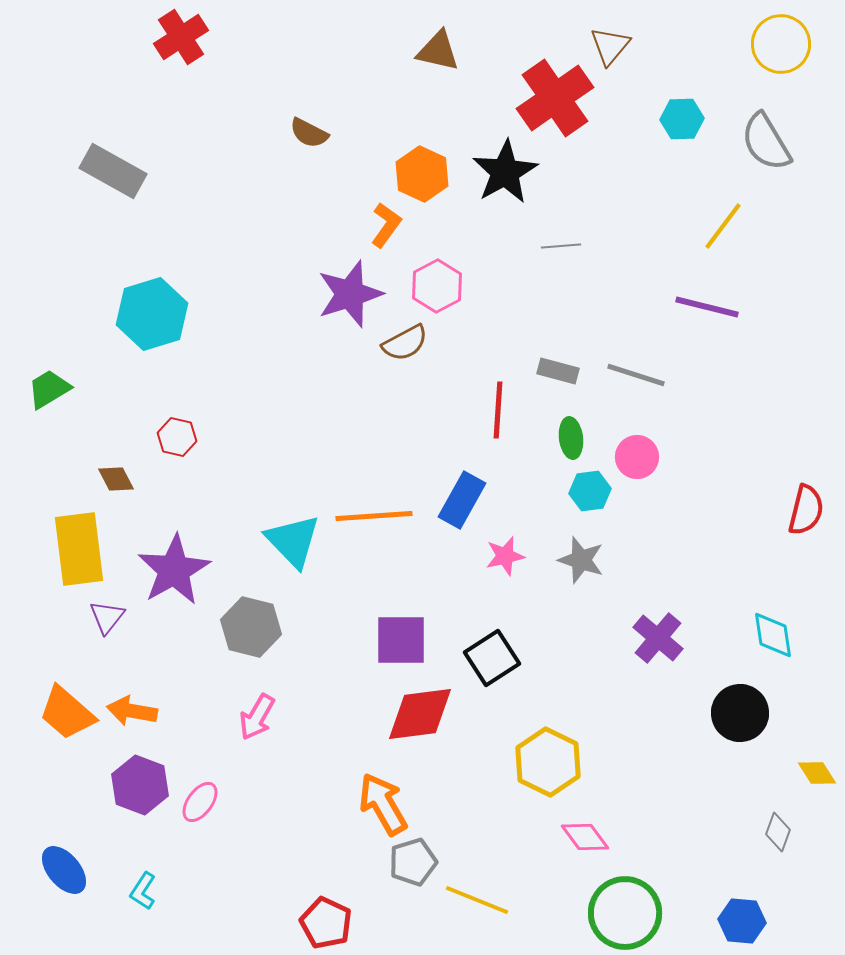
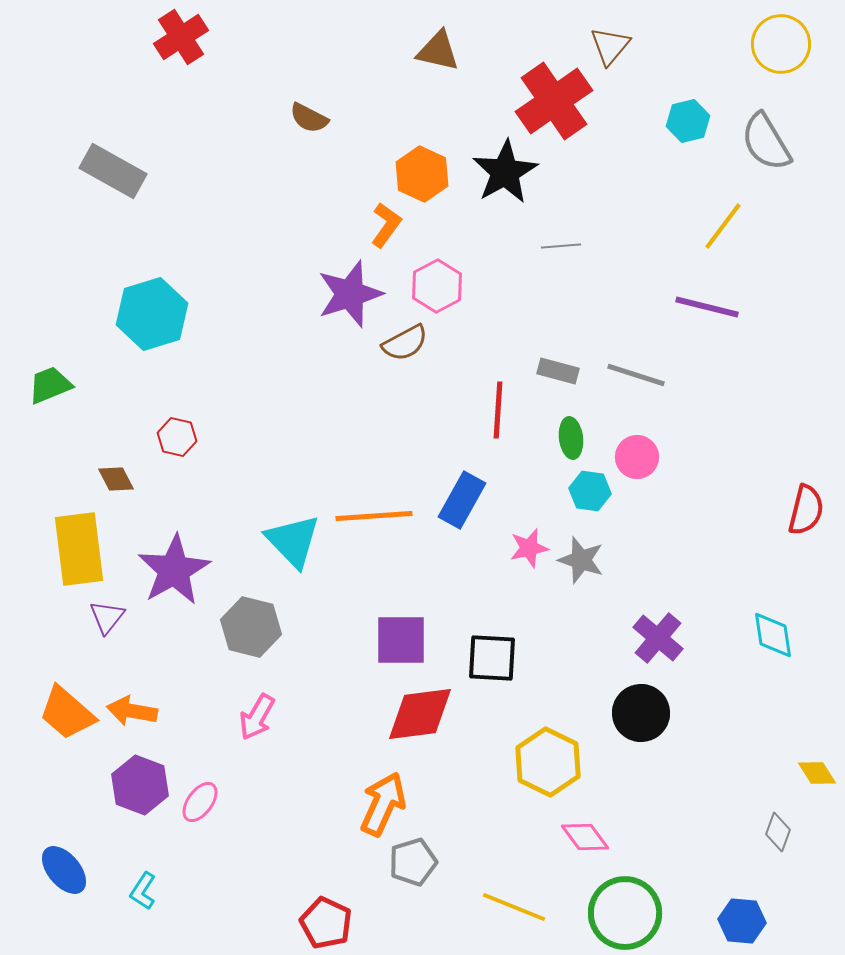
red cross at (555, 98): moved 1 px left, 3 px down
cyan hexagon at (682, 119): moved 6 px right, 2 px down; rotated 12 degrees counterclockwise
brown semicircle at (309, 133): moved 15 px up
green trapezoid at (49, 389): moved 1 px right, 4 px up; rotated 9 degrees clockwise
cyan hexagon at (590, 491): rotated 15 degrees clockwise
pink star at (505, 556): moved 24 px right, 8 px up
black square at (492, 658): rotated 36 degrees clockwise
black circle at (740, 713): moved 99 px left
orange arrow at (383, 804): rotated 54 degrees clockwise
yellow line at (477, 900): moved 37 px right, 7 px down
